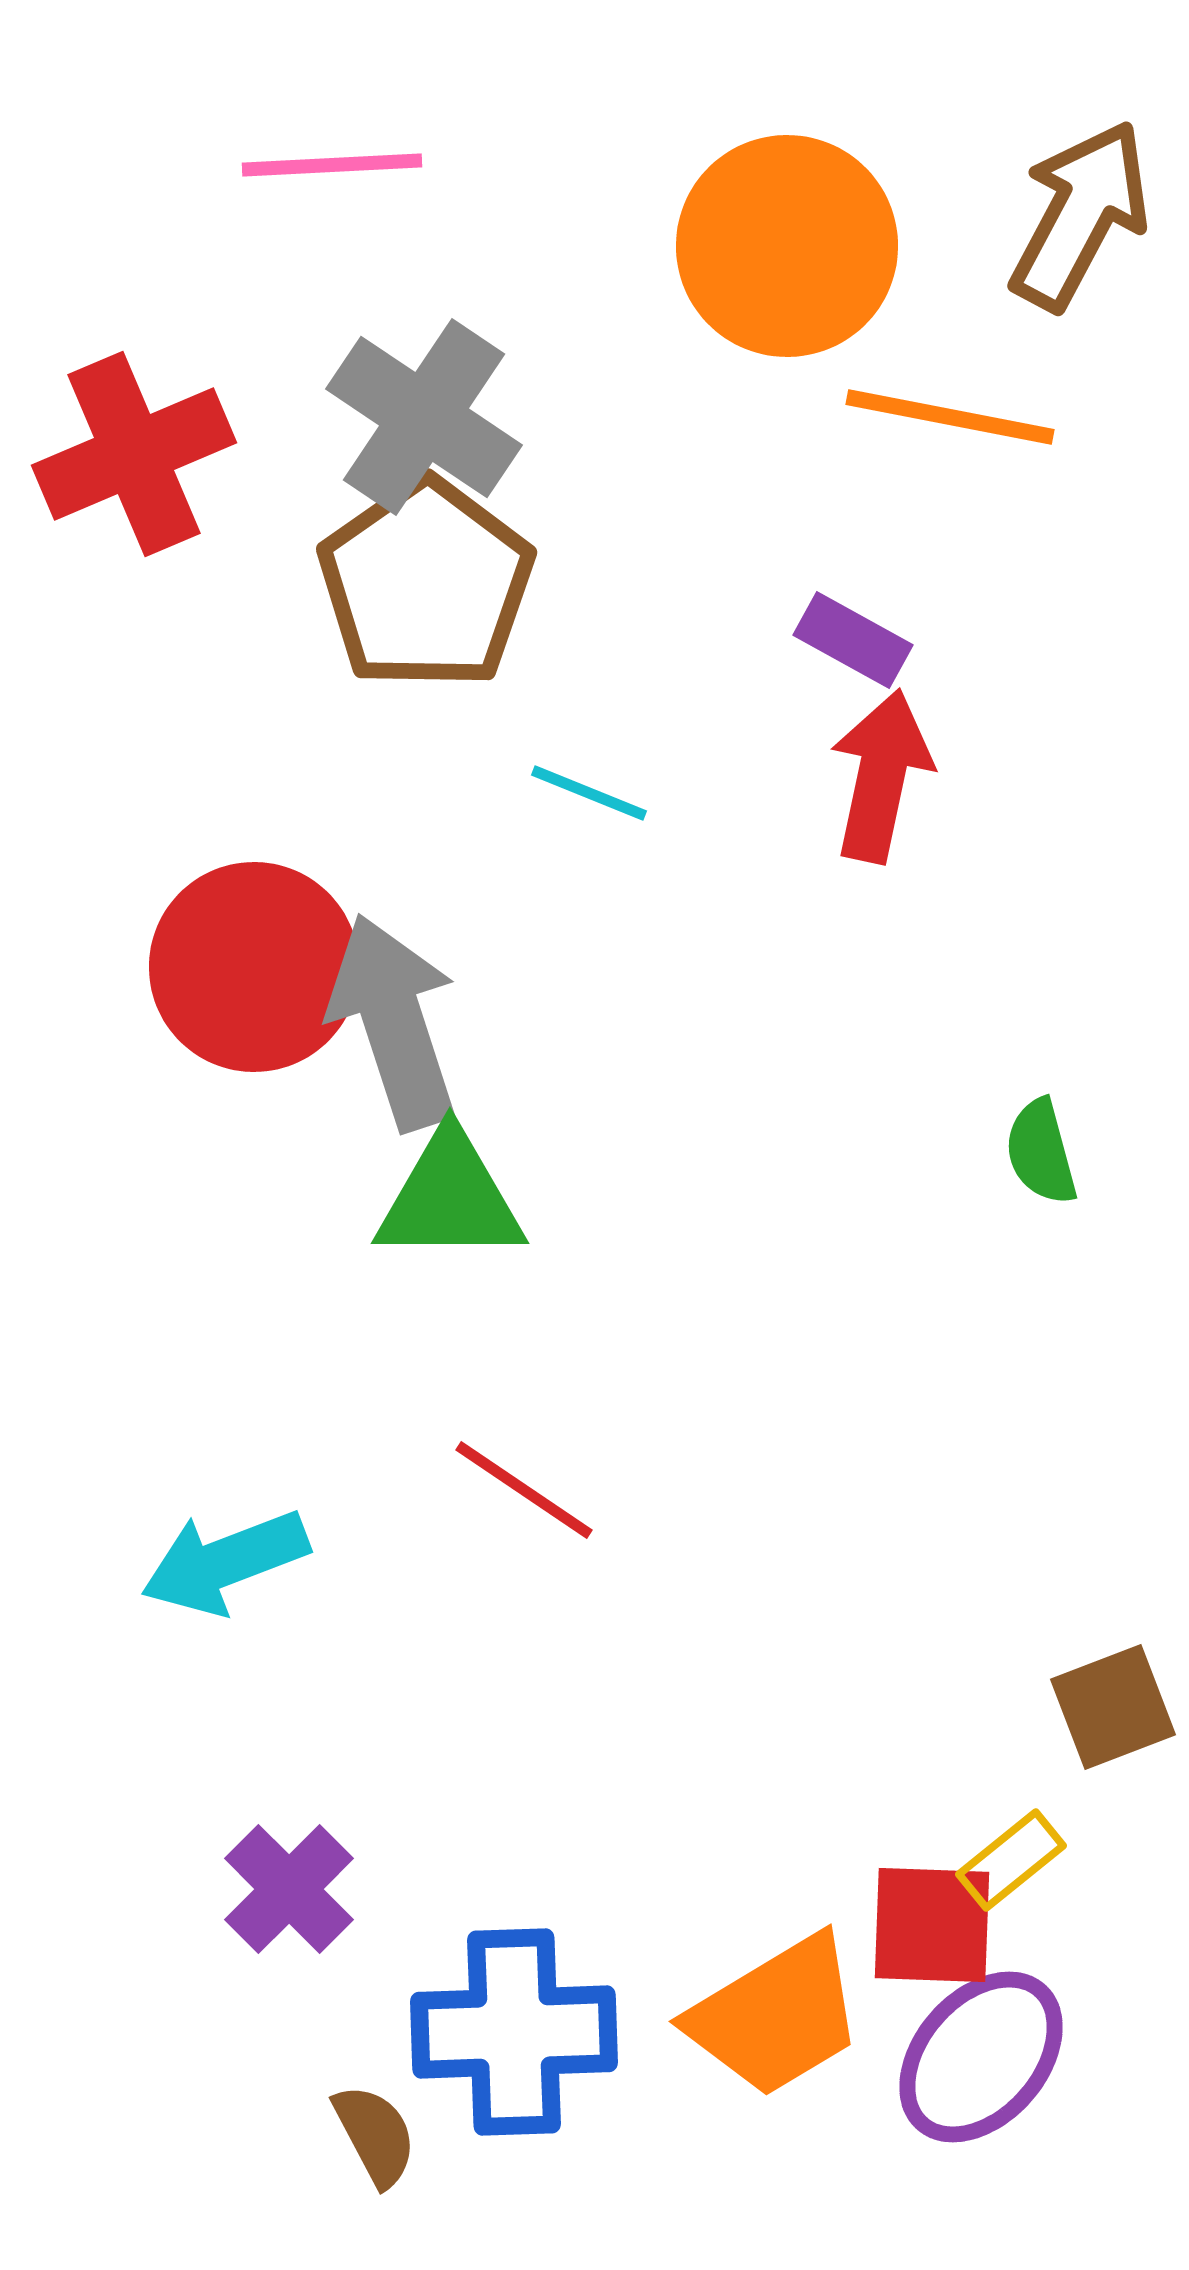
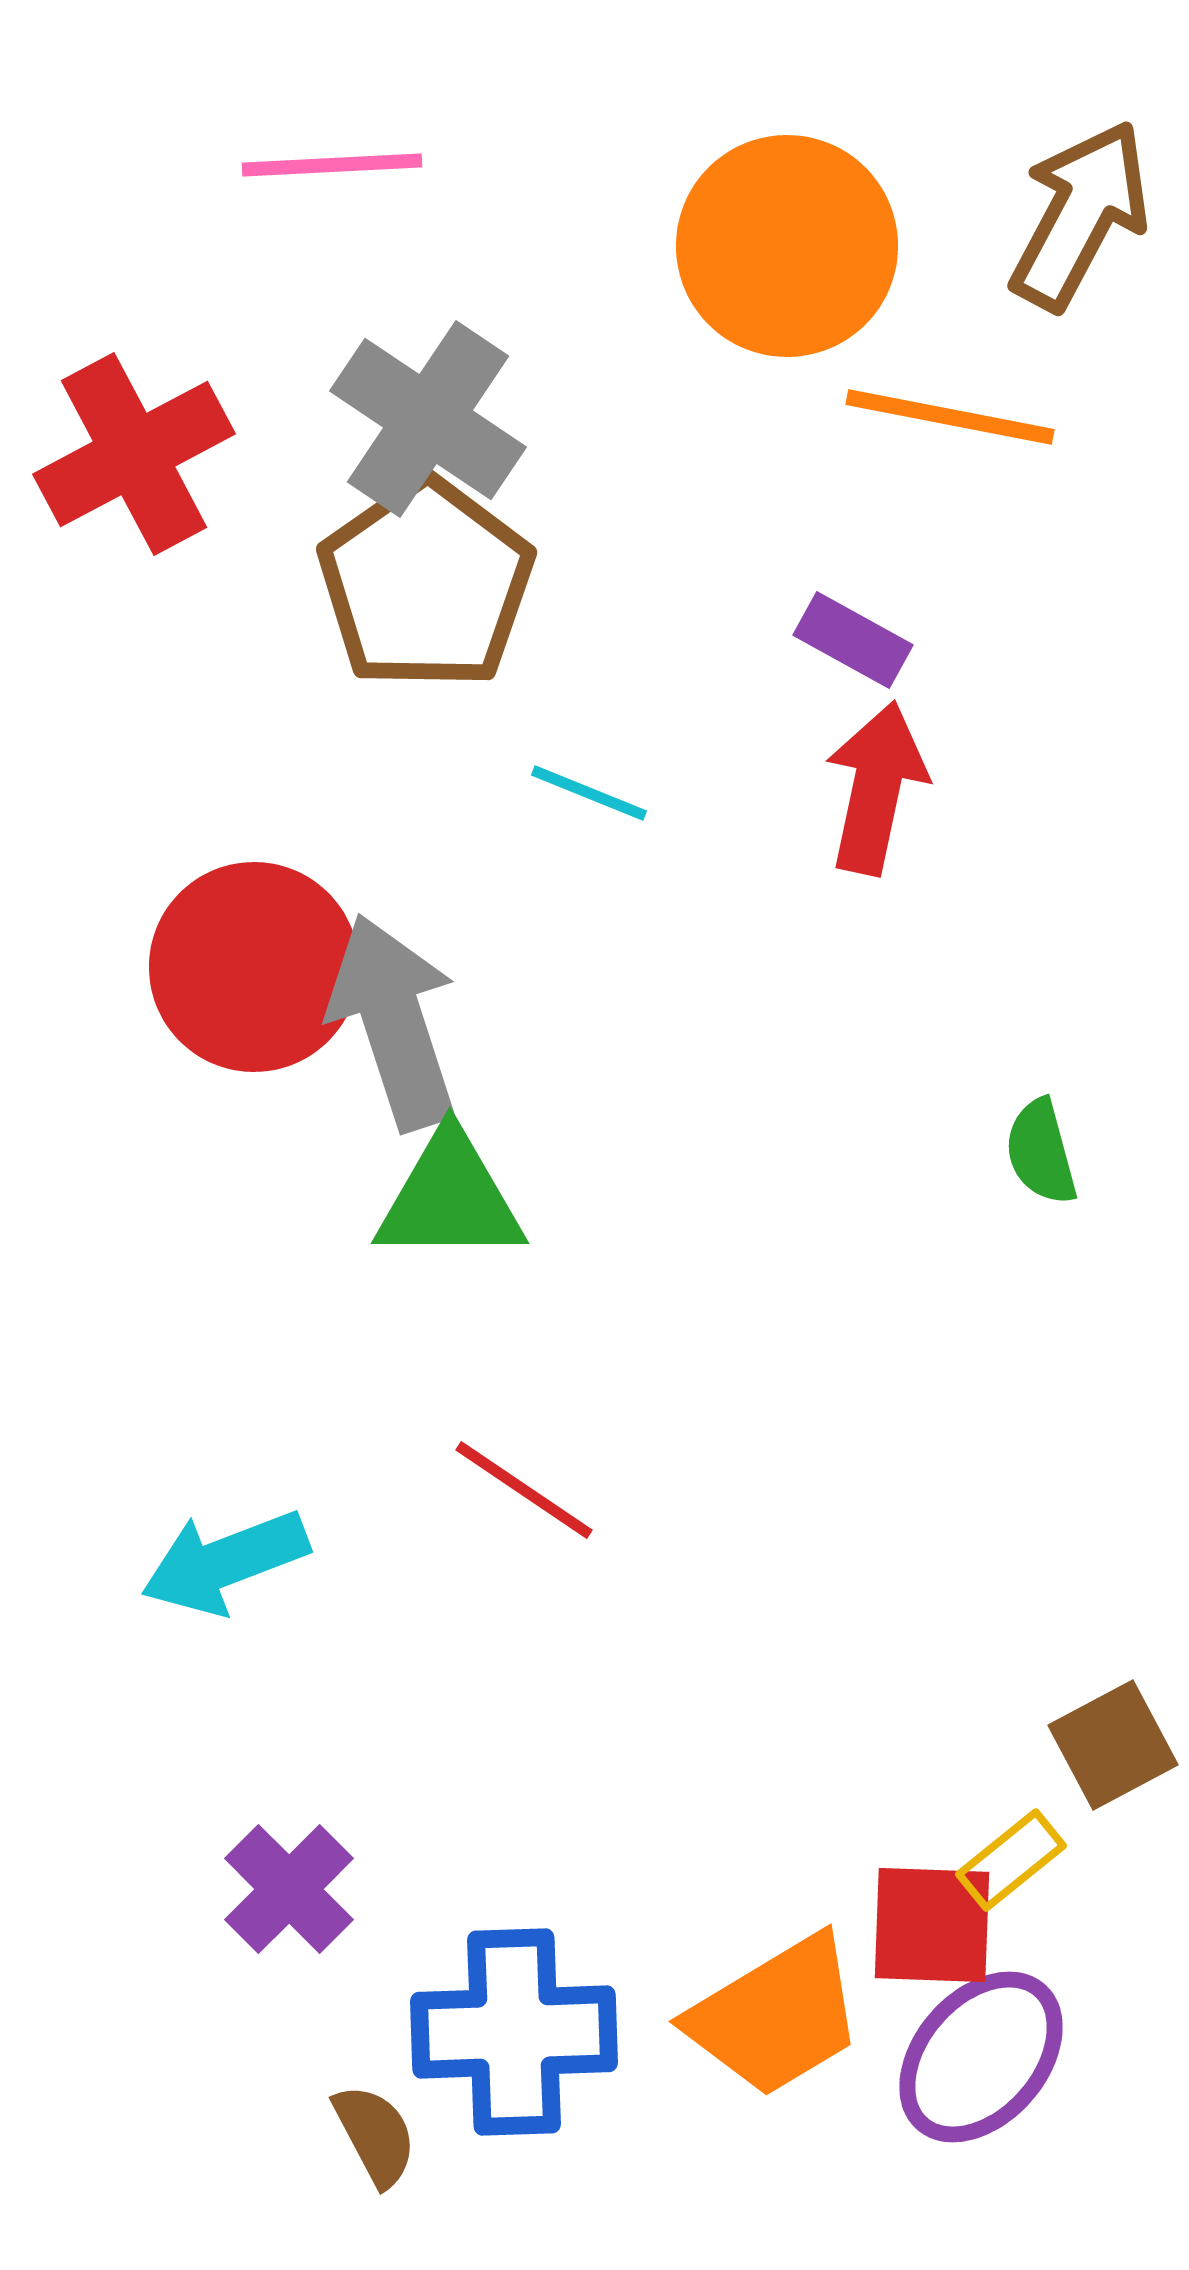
gray cross: moved 4 px right, 2 px down
red cross: rotated 5 degrees counterclockwise
red arrow: moved 5 px left, 12 px down
brown square: moved 38 px down; rotated 7 degrees counterclockwise
